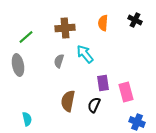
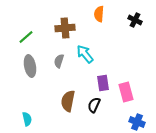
orange semicircle: moved 4 px left, 9 px up
gray ellipse: moved 12 px right, 1 px down
